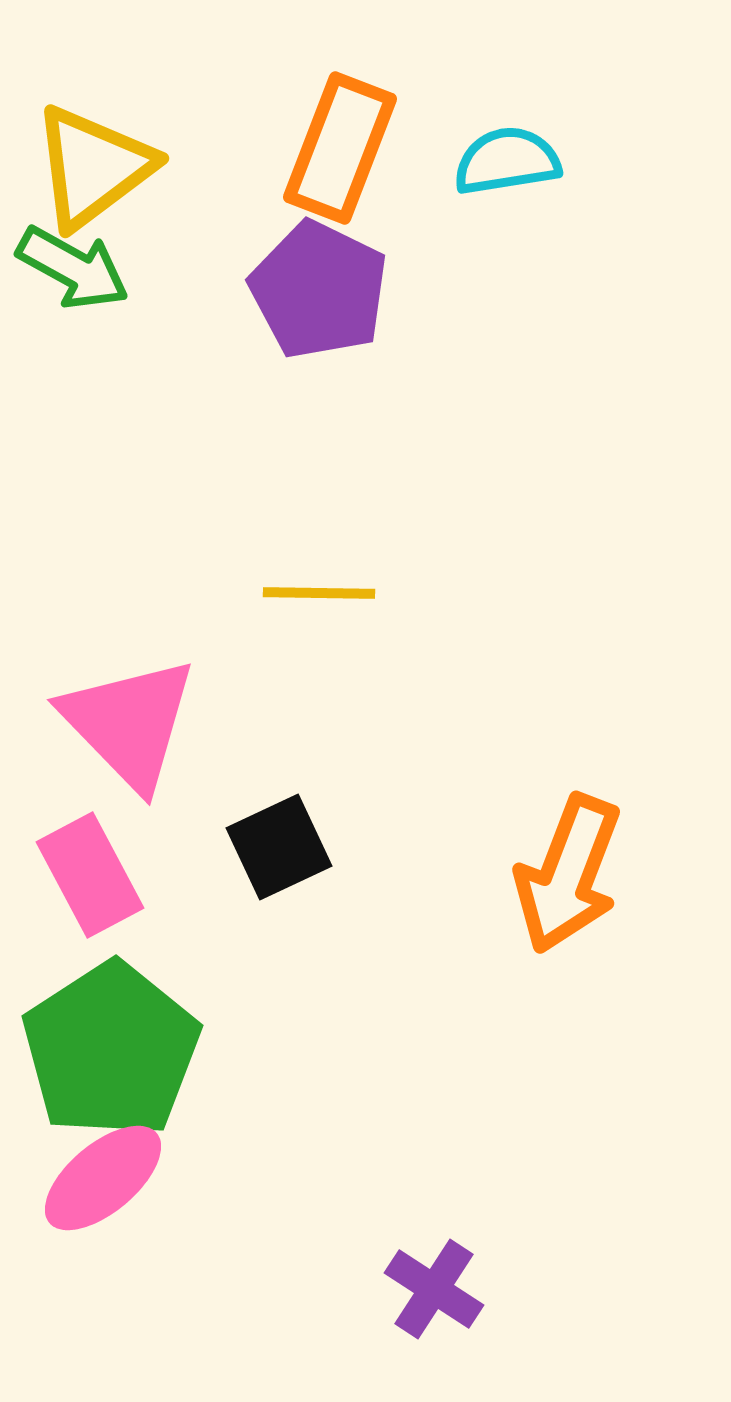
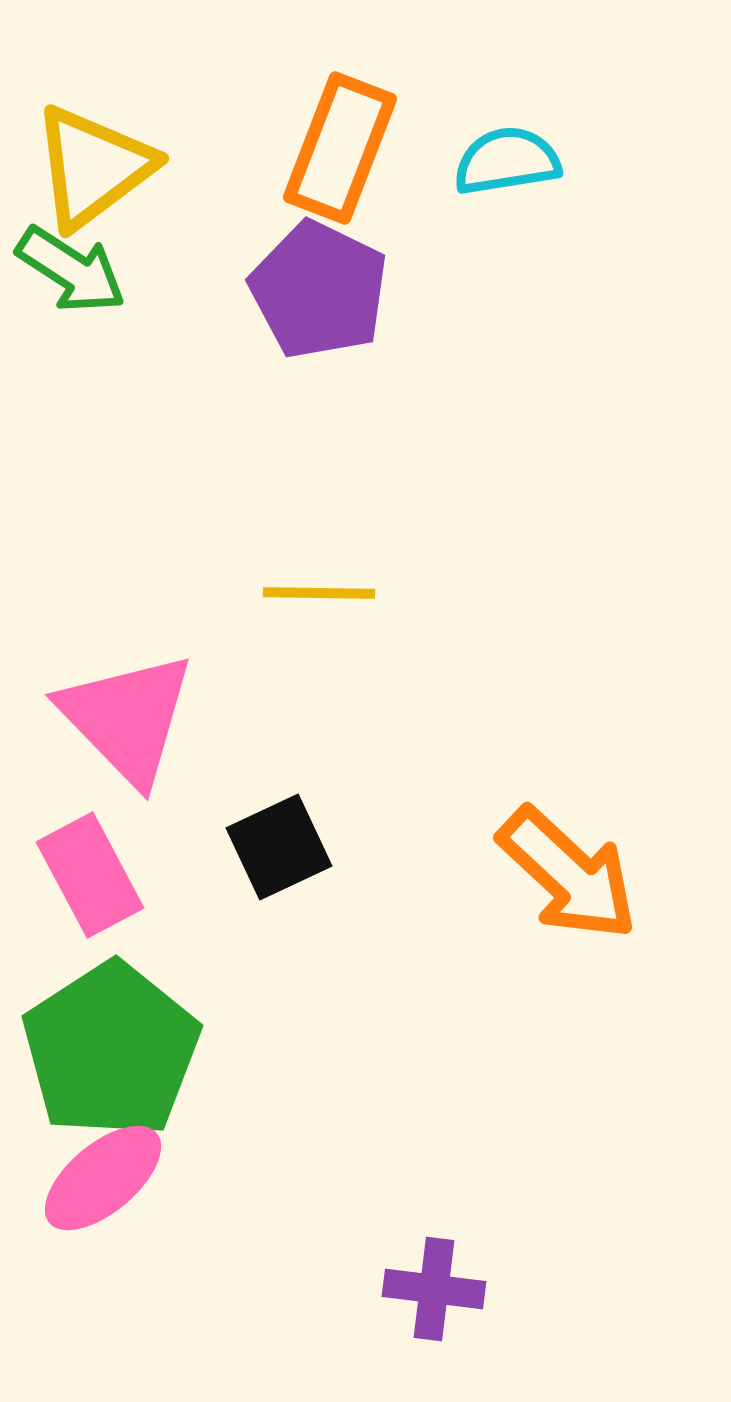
green arrow: moved 2 px left, 2 px down; rotated 4 degrees clockwise
pink triangle: moved 2 px left, 5 px up
orange arrow: rotated 68 degrees counterclockwise
purple cross: rotated 26 degrees counterclockwise
